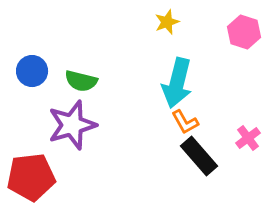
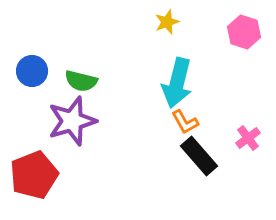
purple star: moved 4 px up
red pentagon: moved 3 px right, 2 px up; rotated 15 degrees counterclockwise
